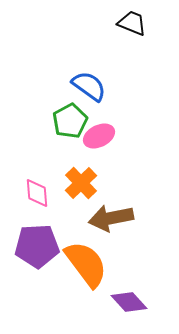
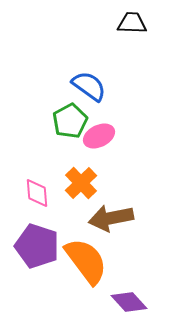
black trapezoid: rotated 20 degrees counterclockwise
purple pentagon: rotated 21 degrees clockwise
orange semicircle: moved 3 px up
